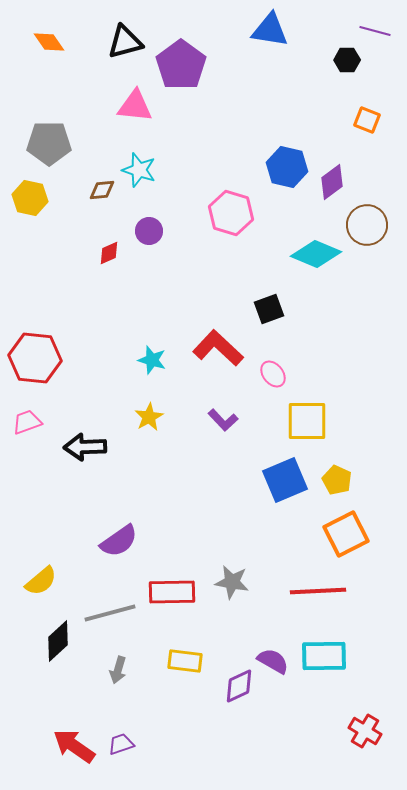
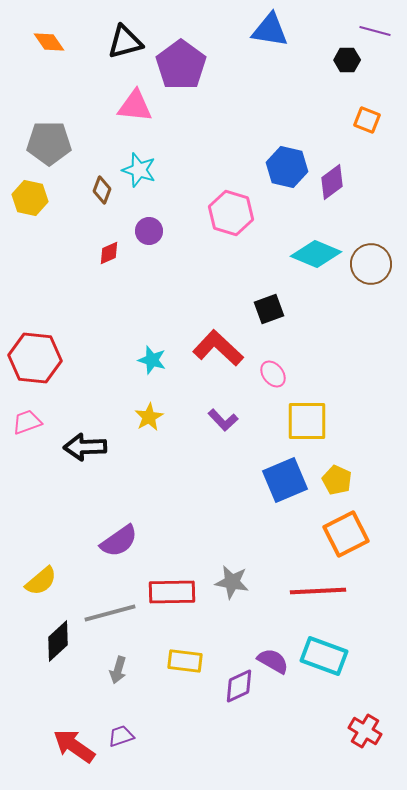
brown diamond at (102, 190): rotated 64 degrees counterclockwise
brown circle at (367, 225): moved 4 px right, 39 px down
cyan rectangle at (324, 656): rotated 21 degrees clockwise
purple trapezoid at (121, 744): moved 8 px up
